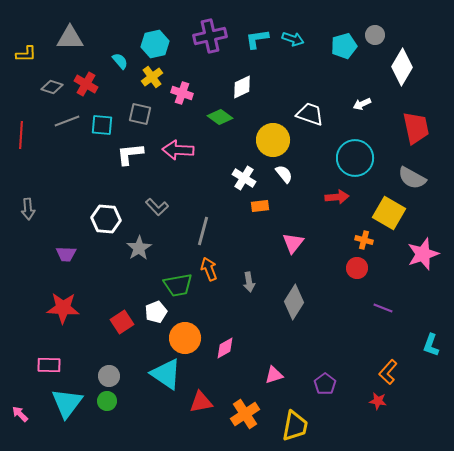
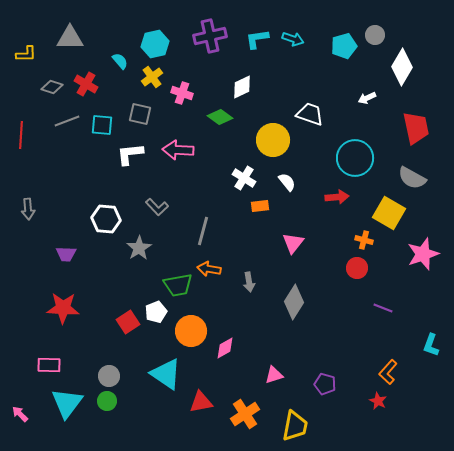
white arrow at (362, 104): moved 5 px right, 6 px up
white semicircle at (284, 174): moved 3 px right, 8 px down
orange arrow at (209, 269): rotated 60 degrees counterclockwise
red square at (122, 322): moved 6 px right
orange circle at (185, 338): moved 6 px right, 7 px up
purple pentagon at (325, 384): rotated 20 degrees counterclockwise
red star at (378, 401): rotated 18 degrees clockwise
